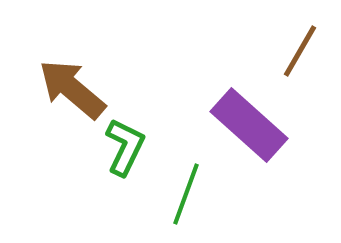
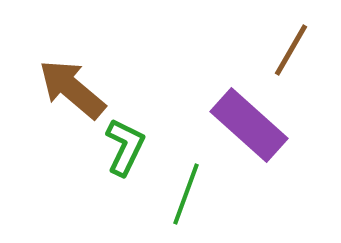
brown line: moved 9 px left, 1 px up
